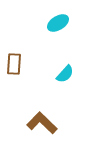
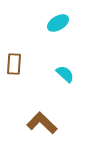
cyan semicircle: rotated 90 degrees counterclockwise
